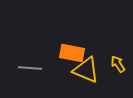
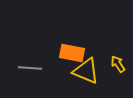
yellow triangle: moved 1 px down
